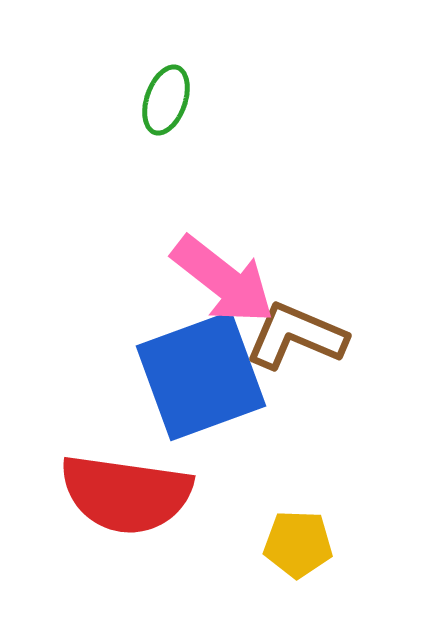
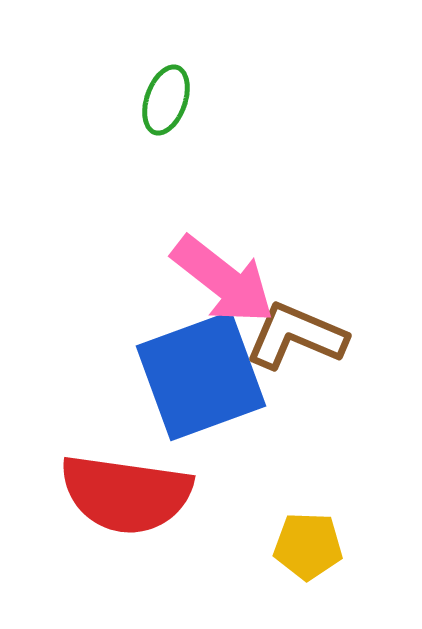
yellow pentagon: moved 10 px right, 2 px down
